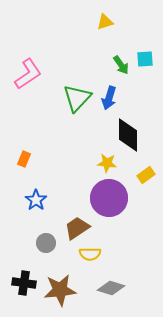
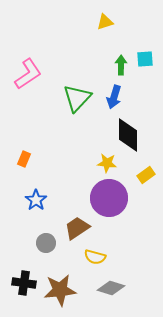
green arrow: rotated 144 degrees counterclockwise
blue arrow: moved 5 px right, 1 px up
yellow semicircle: moved 5 px right, 3 px down; rotated 15 degrees clockwise
